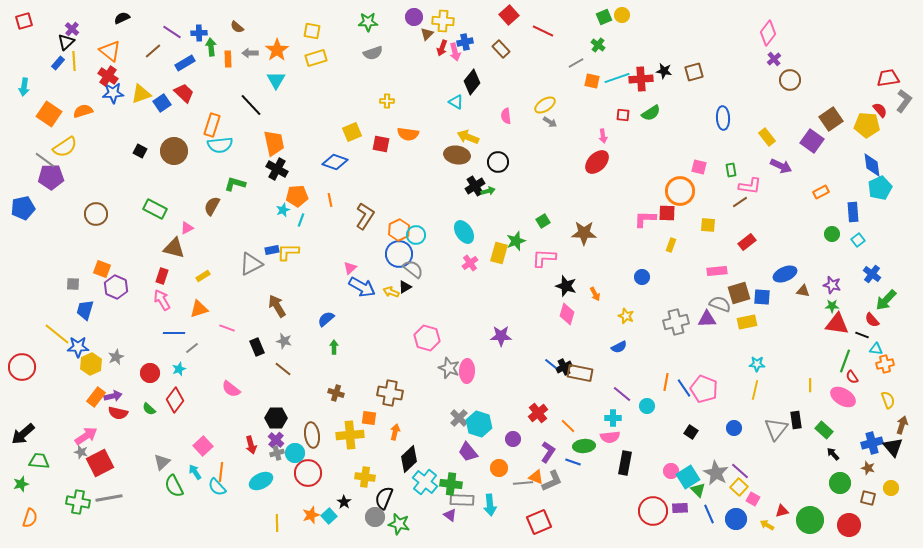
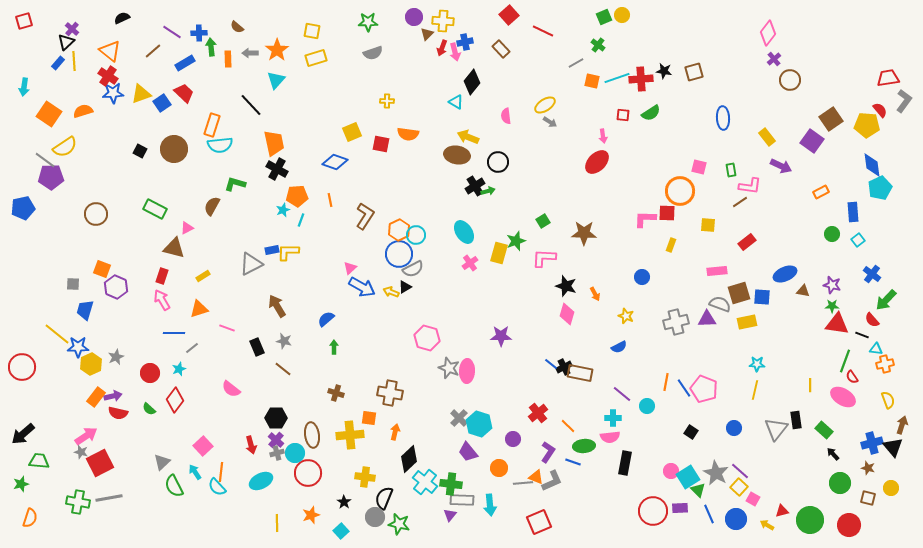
cyan triangle at (276, 80): rotated 12 degrees clockwise
brown circle at (174, 151): moved 2 px up
gray semicircle at (413, 269): rotated 115 degrees clockwise
purple triangle at (450, 515): rotated 32 degrees clockwise
cyan square at (329, 516): moved 12 px right, 15 px down
